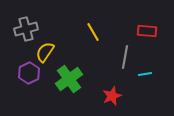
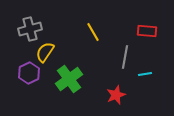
gray cross: moved 4 px right
red star: moved 4 px right, 1 px up
